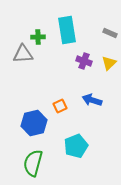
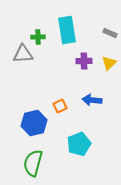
purple cross: rotated 21 degrees counterclockwise
blue arrow: rotated 12 degrees counterclockwise
cyan pentagon: moved 3 px right, 2 px up
